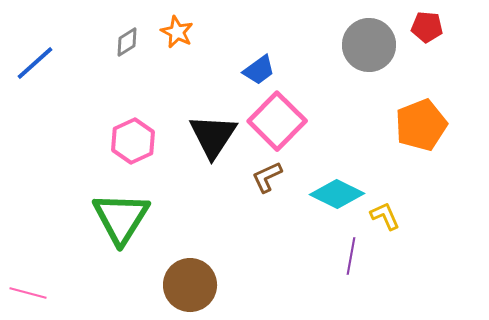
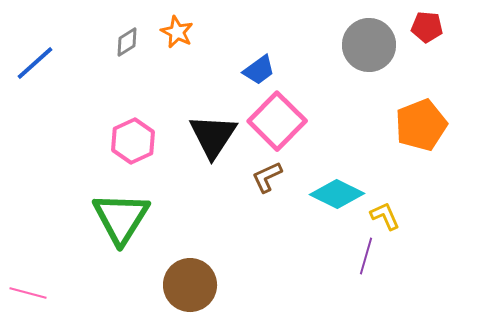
purple line: moved 15 px right; rotated 6 degrees clockwise
